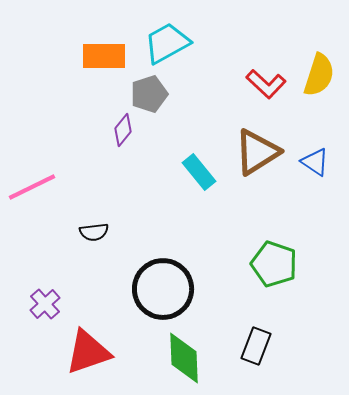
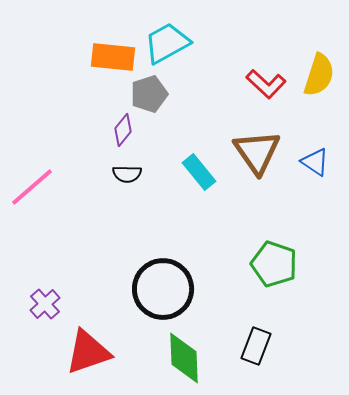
orange rectangle: moved 9 px right, 1 px down; rotated 6 degrees clockwise
brown triangle: rotated 33 degrees counterclockwise
pink line: rotated 15 degrees counterclockwise
black semicircle: moved 33 px right, 58 px up; rotated 8 degrees clockwise
